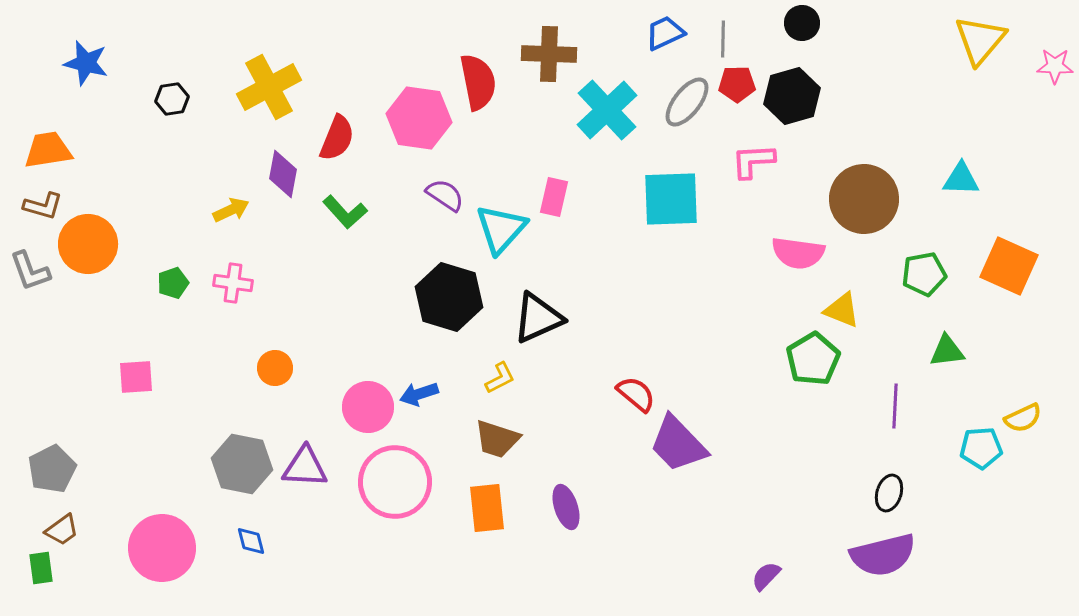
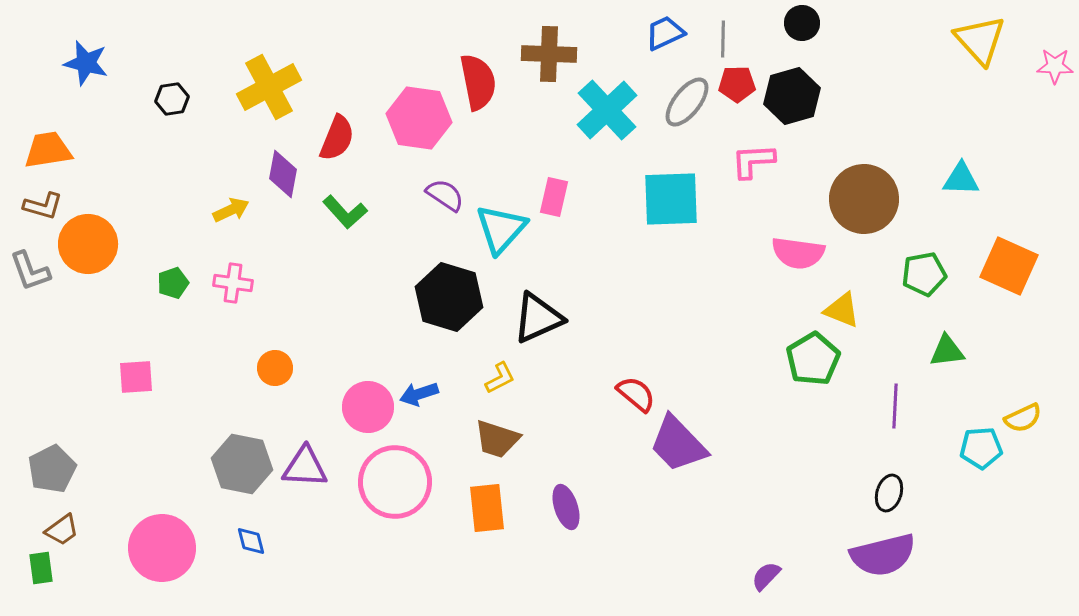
yellow triangle at (980, 40): rotated 22 degrees counterclockwise
